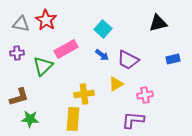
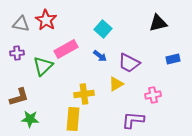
blue arrow: moved 2 px left, 1 px down
purple trapezoid: moved 1 px right, 3 px down
pink cross: moved 8 px right
